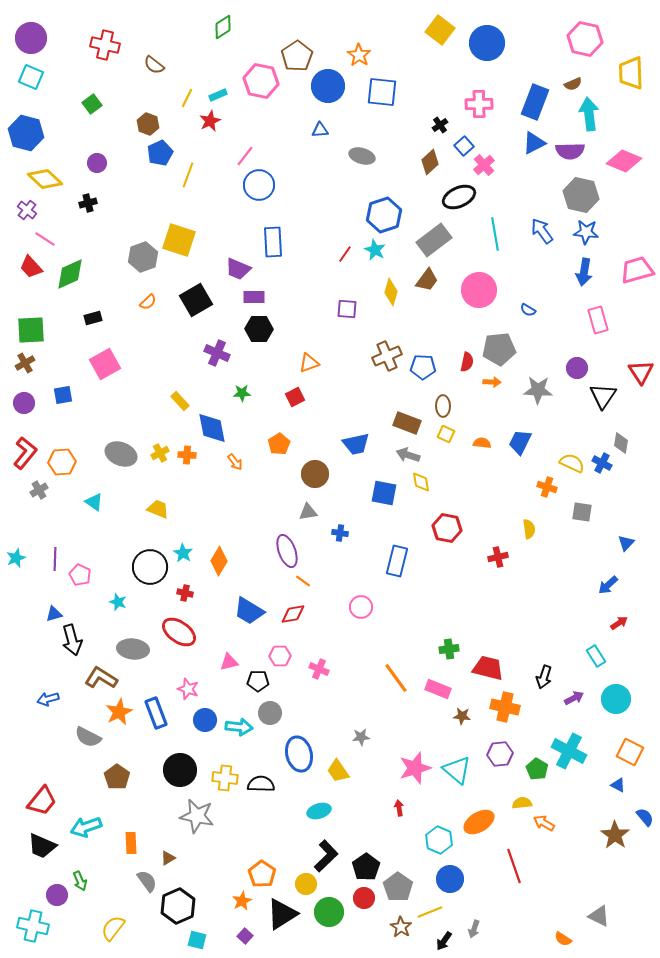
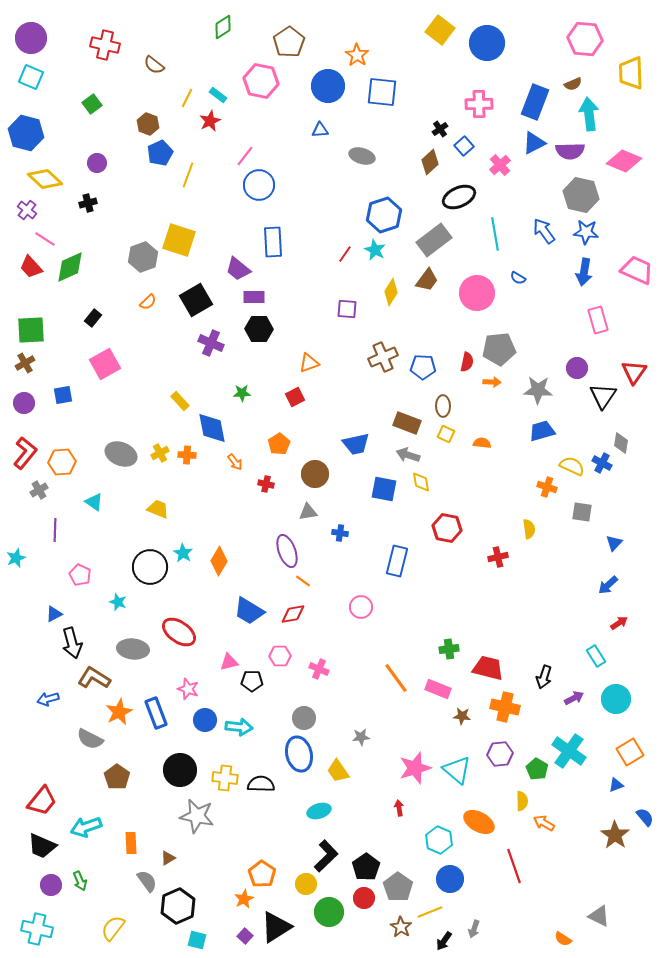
pink hexagon at (585, 39): rotated 8 degrees counterclockwise
orange star at (359, 55): moved 2 px left
brown pentagon at (297, 56): moved 8 px left, 14 px up
cyan rectangle at (218, 95): rotated 60 degrees clockwise
black cross at (440, 125): moved 4 px down
pink cross at (484, 165): moved 16 px right
blue arrow at (542, 231): moved 2 px right
purple trapezoid at (238, 269): rotated 16 degrees clockwise
pink trapezoid at (637, 270): rotated 40 degrees clockwise
green diamond at (70, 274): moved 7 px up
pink circle at (479, 290): moved 2 px left, 3 px down
yellow diamond at (391, 292): rotated 16 degrees clockwise
blue semicircle at (528, 310): moved 10 px left, 32 px up
black rectangle at (93, 318): rotated 36 degrees counterclockwise
purple cross at (217, 353): moved 6 px left, 10 px up
brown cross at (387, 356): moved 4 px left, 1 px down
red triangle at (641, 372): moved 7 px left; rotated 8 degrees clockwise
blue trapezoid at (520, 442): moved 22 px right, 11 px up; rotated 48 degrees clockwise
yellow semicircle at (572, 463): moved 3 px down
blue square at (384, 493): moved 4 px up
blue triangle at (626, 543): moved 12 px left
purple line at (55, 559): moved 29 px up
red cross at (185, 593): moved 81 px right, 109 px up
blue triangle at (54, 614): rotated 12 degrees counterclockwise
black arrow at (72, 640): moved 3 px down
brown L-shape at (101, 678): moved 7 px left
black pentagon at (258, 681): moved 6 px left
gray circle at (270, 713): moved 34 px right, 5 px down
gray semicircle at (88, 737): moved 2 px right, 2 px down
cyan cross at (569, 751): rotated 8 degrees clockwise
orange square at (630, 752): rotated 32 degrees clockwise
blue triangle at (618, 785): moved 2 px left; rotated 49 degrees counterclockwise
yellow semicircle at (522, 803): moved 2 px up; rotated 96 degrees clockwise
orange ellipse at (479, 822): rotated 60 degrees clockwise
purple circle at (57, 895): moved 6 px left, 10 px up
orange star at (242, 901): moved 2 px right, 2 px up
black triangle at (282, 914): moved 6 px left, 13 px down
cyan cross at (33, 926): moved 4 px right, 3 px down
